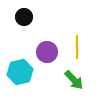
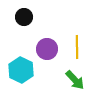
purple circle: moved 3 px up
cyan hexagon: moved 1 px right, 2 px up; rotated 20 degrees counterclockwise
green arrow: moved 1 px right
